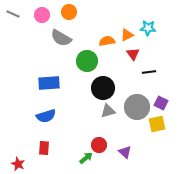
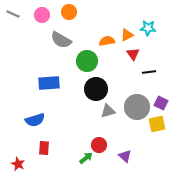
gray semicircle: moved 2 px down
black circle: moved 7 px left, 1 px down
blue semicircle: moved 11 px left, 4 px down
purple triangle: moved 4 px down
